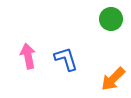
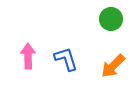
pink arrow: rotated 10 degrees clockwise
orange arrow: moved 13 px up
